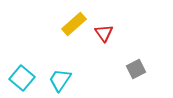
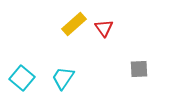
red triangle: moved 5 px up
gray square: moved 3 px right; rotated 24 degrees clockwise
cyan trapezoid: moved 3 px right, 2 px up
